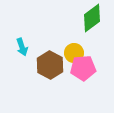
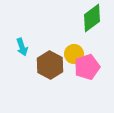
yellow circle: moved 1 px down
pink pentagon: moved 4 px right, 1 px up; rotated 15 degrees counterclockwise
